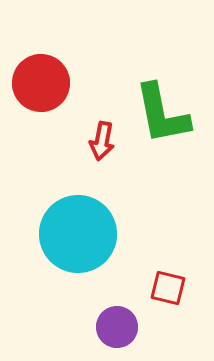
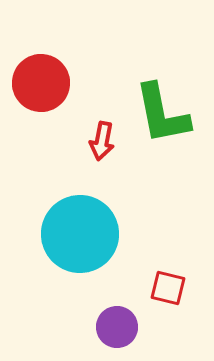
cyan circle: moved 2 px right
